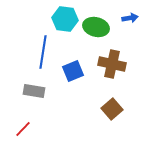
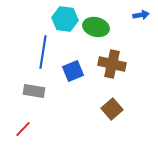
blue arrow: moved 11 px right, 3 px up
